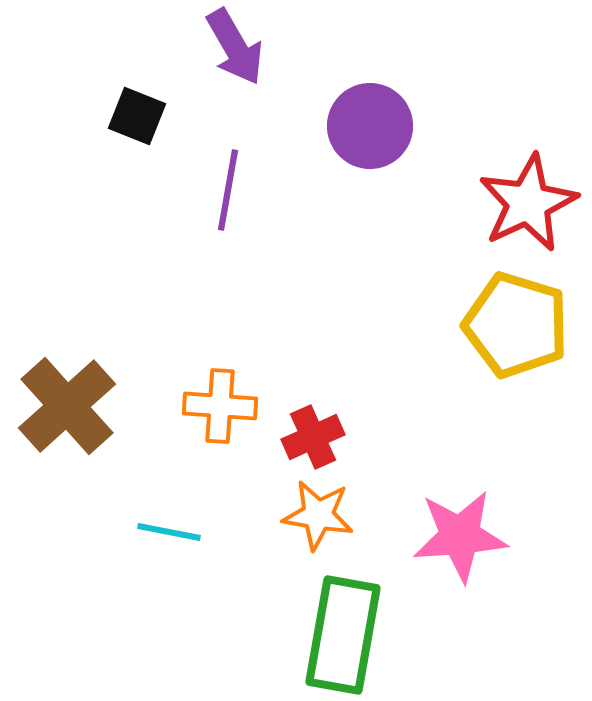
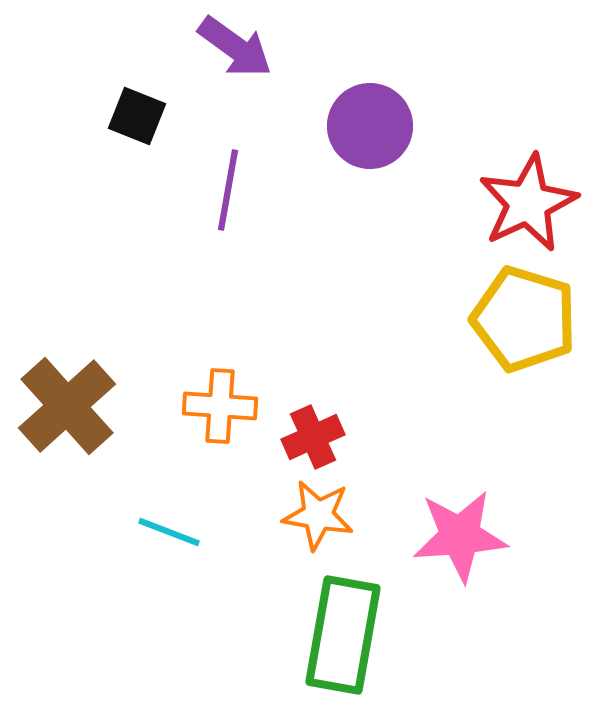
purple arrow: rotated 24 degrees counterclockwise
yellow pentagon: moved 8 px right, 6 px up
cyan line: rotated 10 degrees clockwise
